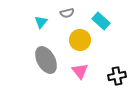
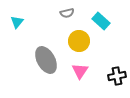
cyan triangle: moved 24 px left
yellow circle: moved 1 px left, 1 px down
pink triangle: rotated 12 degrees clockwise
